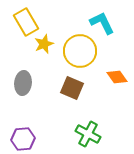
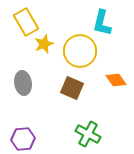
cyan L-shape: rotated 140 degrees counterclockwise
orange diamond: moved 1 px left, 3 px down
gray ellipse: rotated 15 degrees counterclockwise
